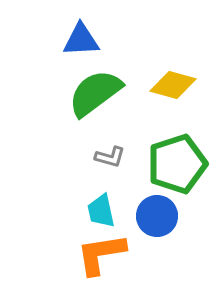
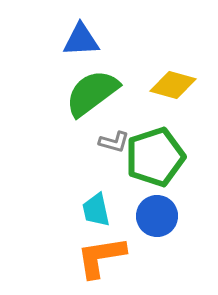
green semicircle: moved 3 px left
gray L-shape: moved 4 px right, 15 px up
green pentagon: moved 22 px left, 7 px up
cyan trapezoid: moved 5 px left, 1 px up
orange L-shape: moved 3 px down
